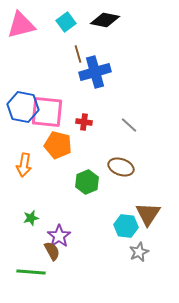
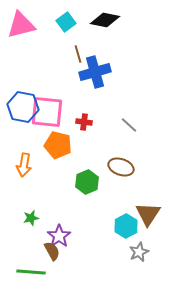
cyan hexagon: rotated 25 degrees clockwise
